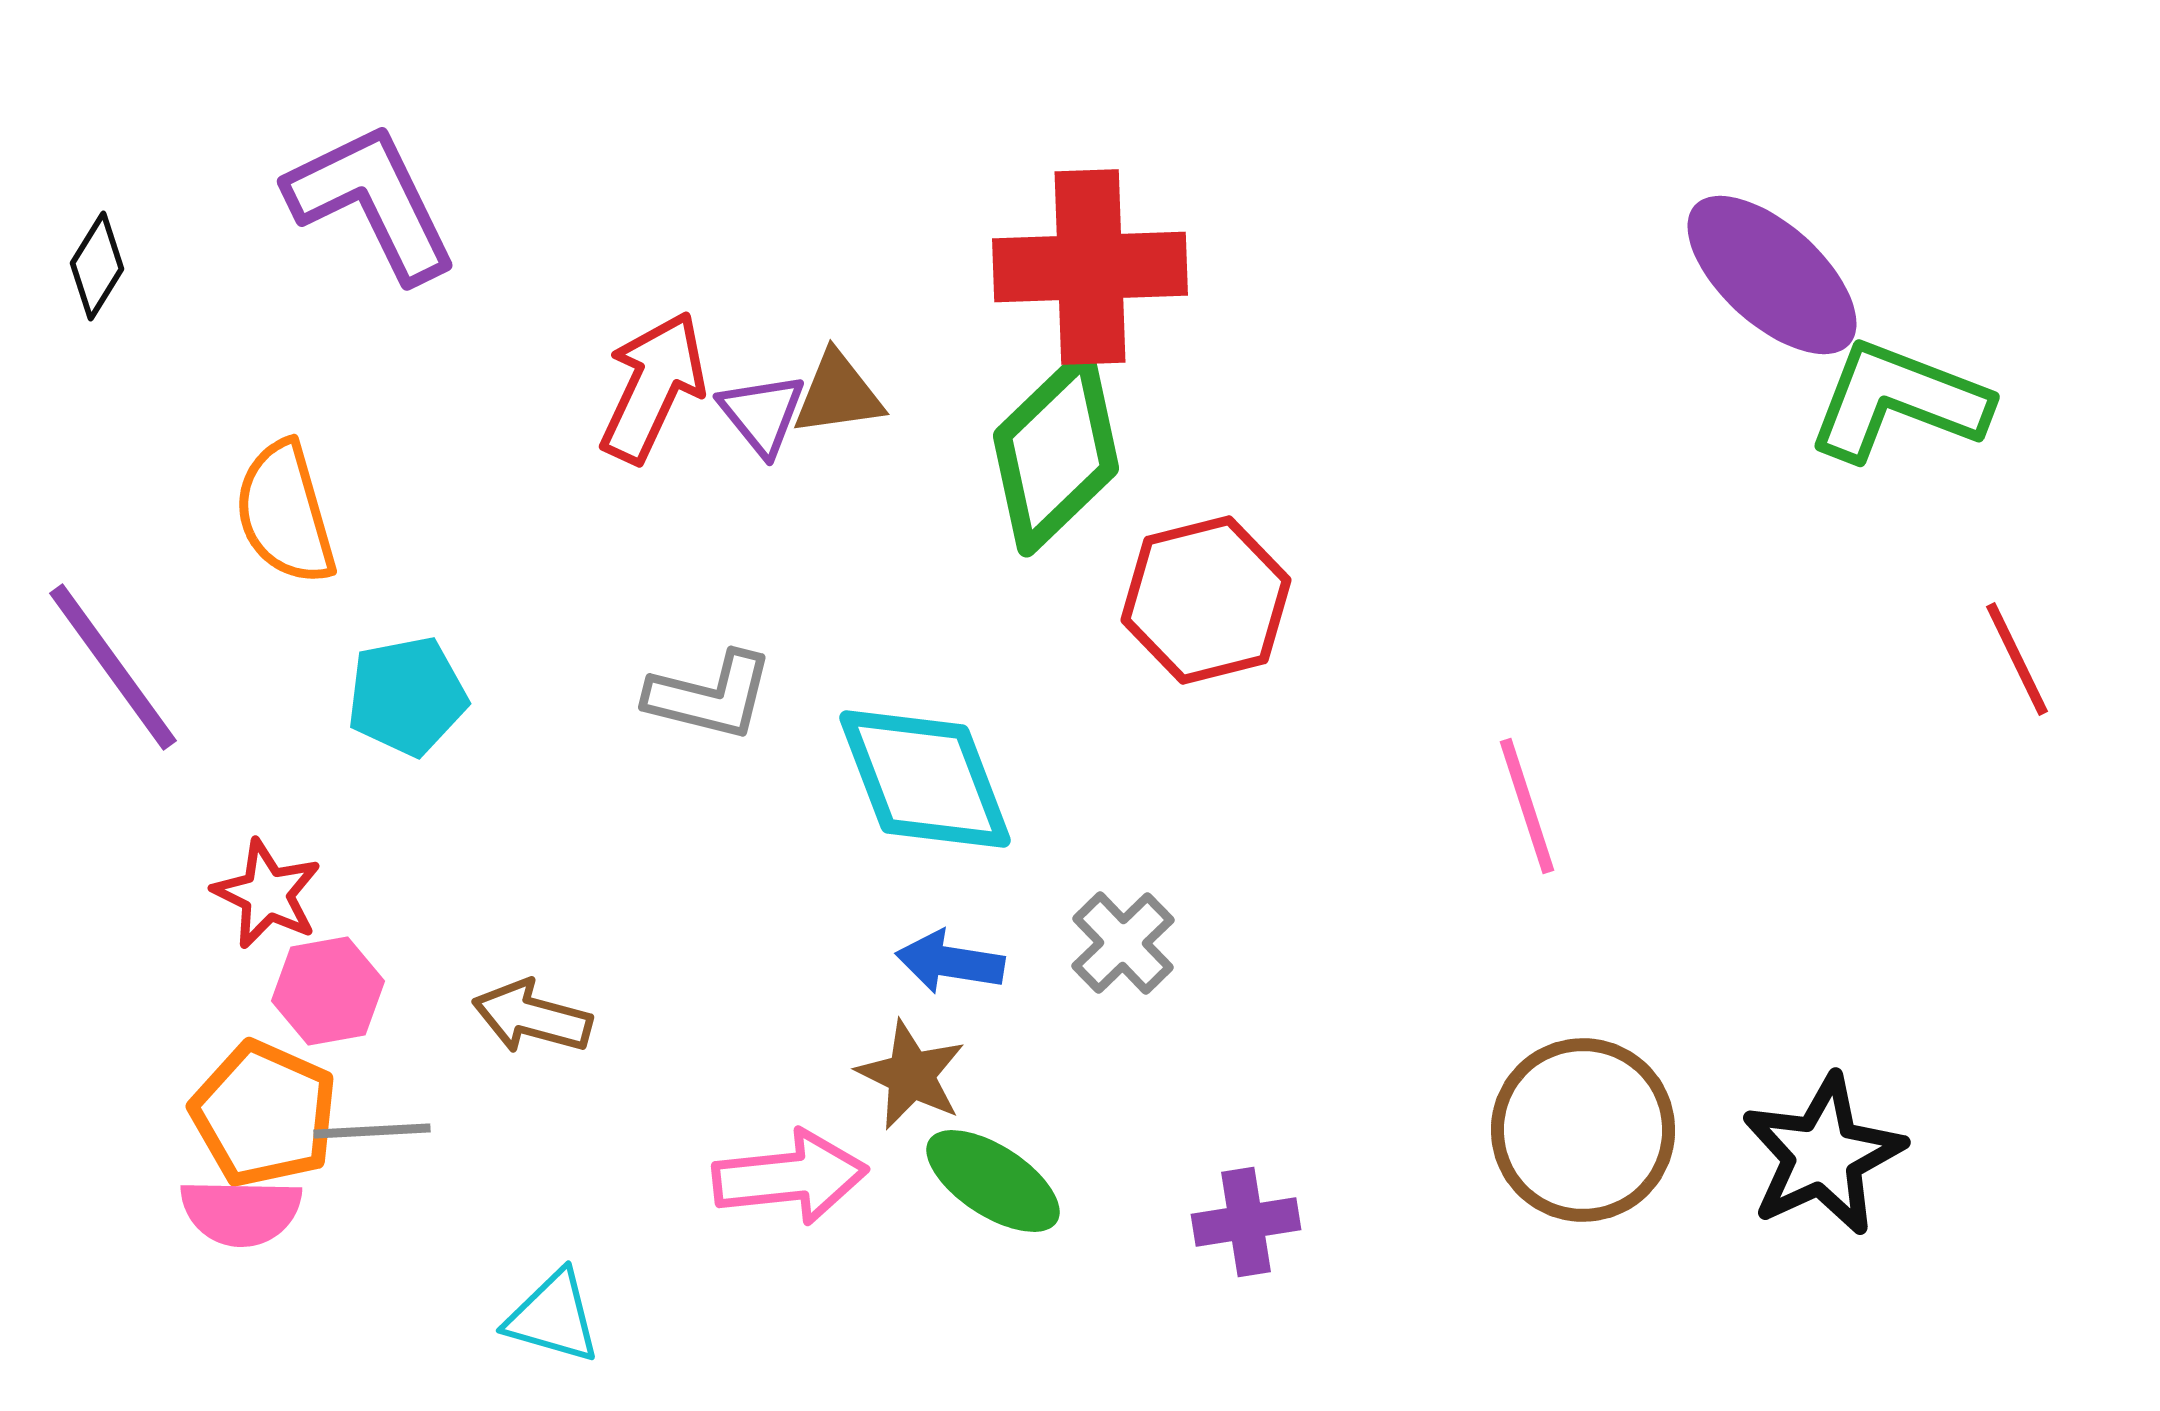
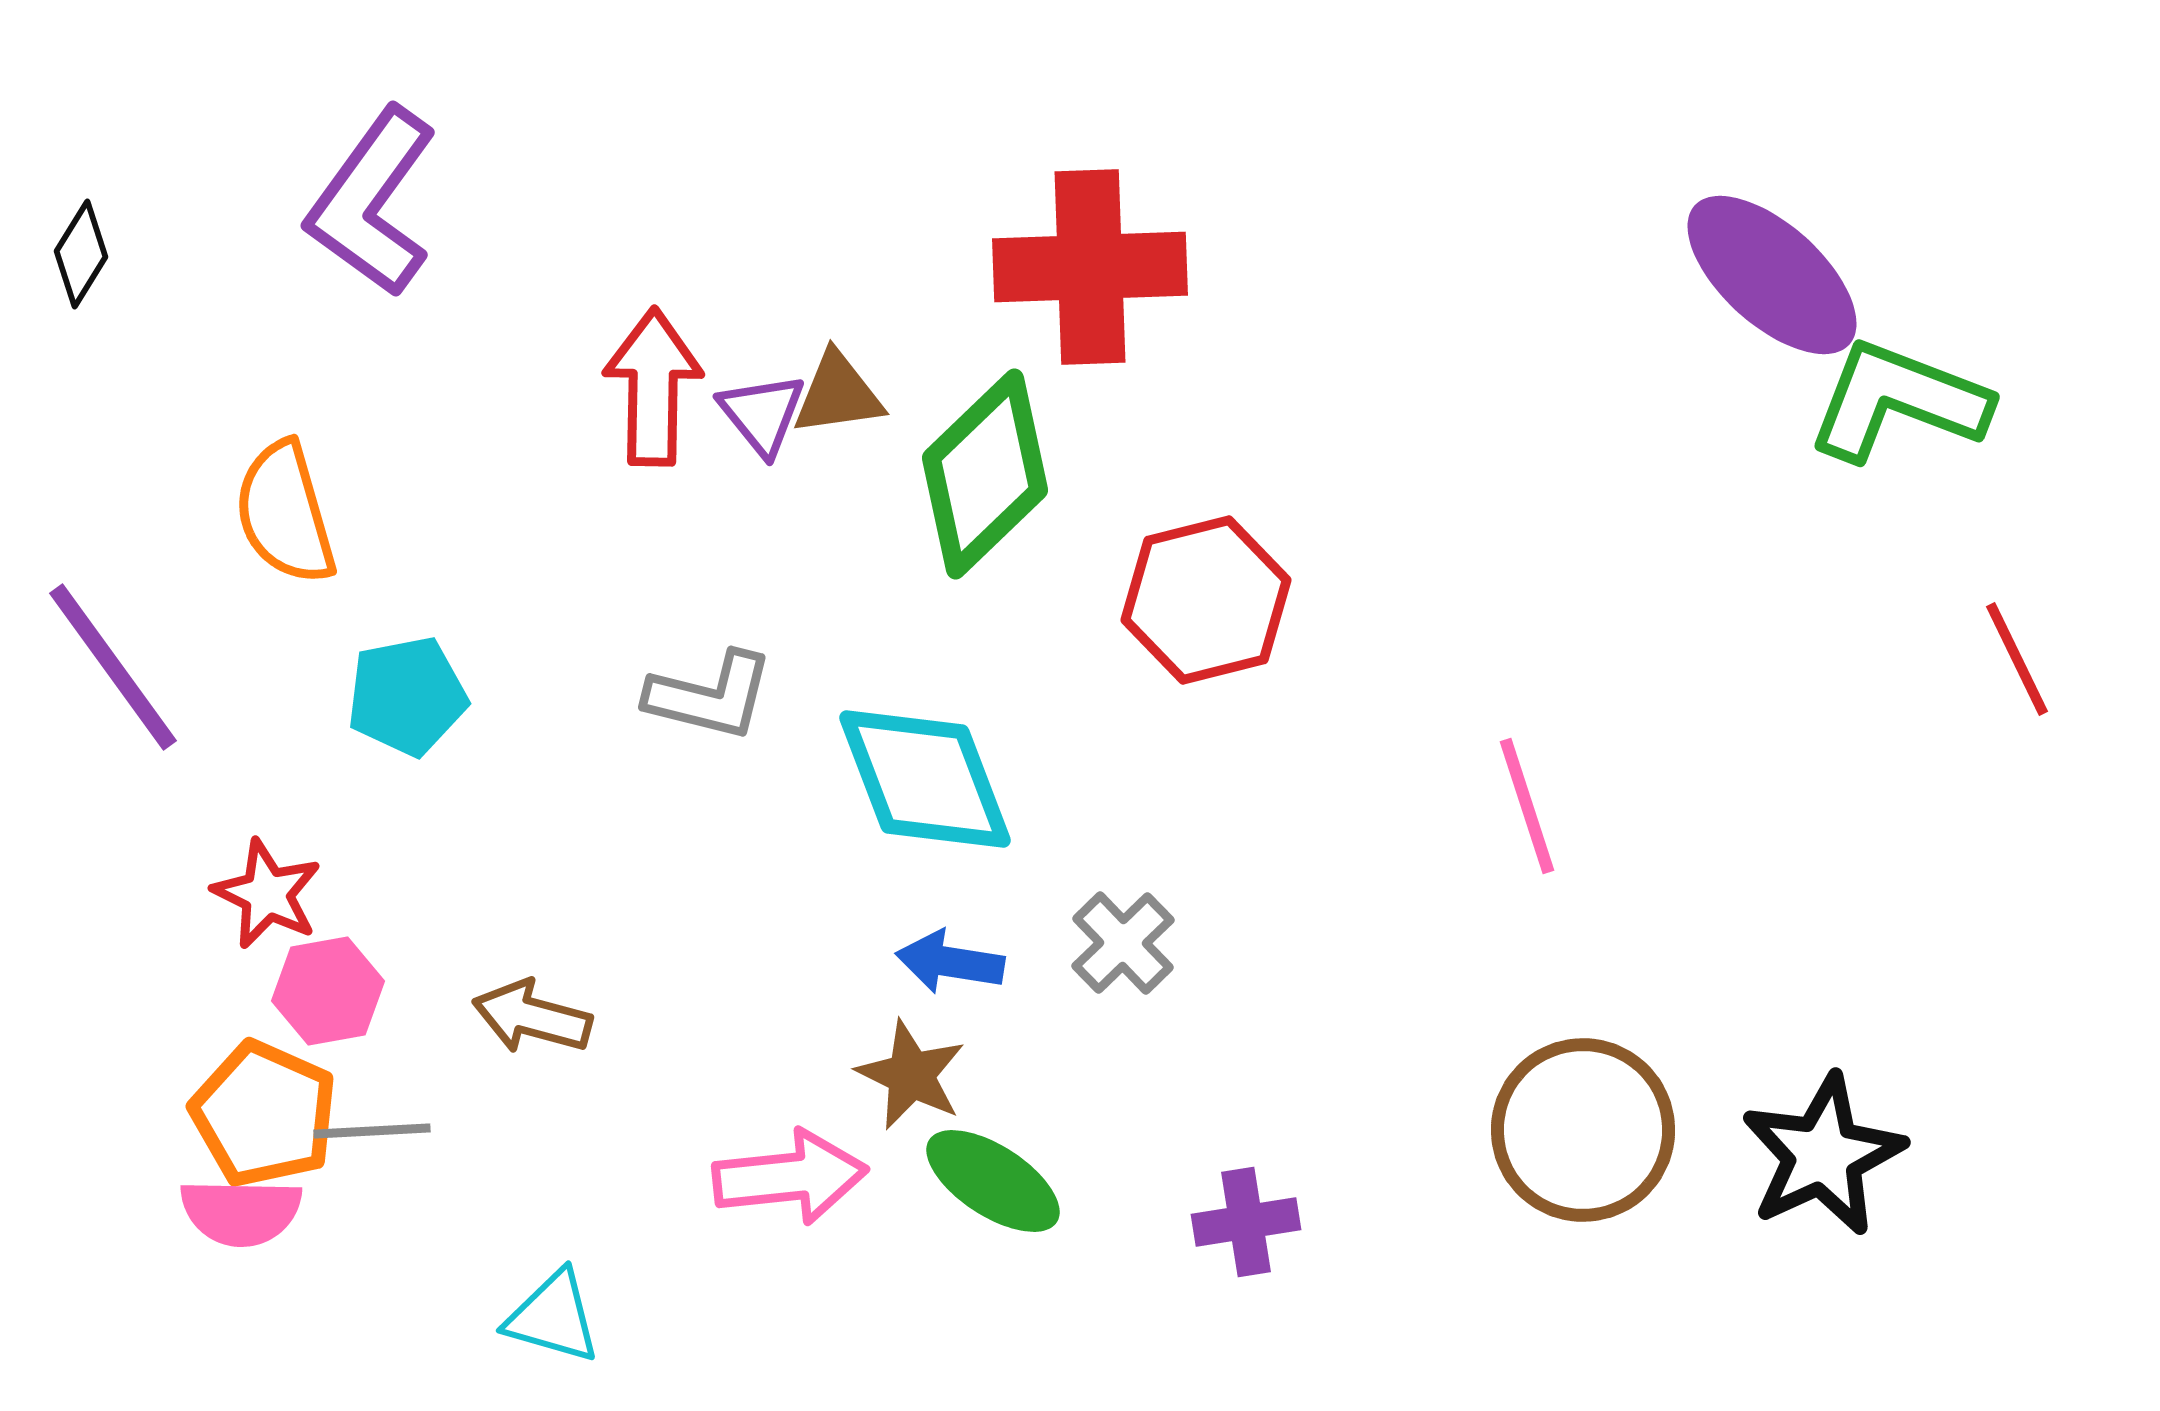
purple L-shape: rotated 118 degrees counterclockwise
black diamond: moved 16 px left, 12 px up
red arrow: rotated 24 degrees counterclockwise
green diamond: moved 71 px left, 22 px down
